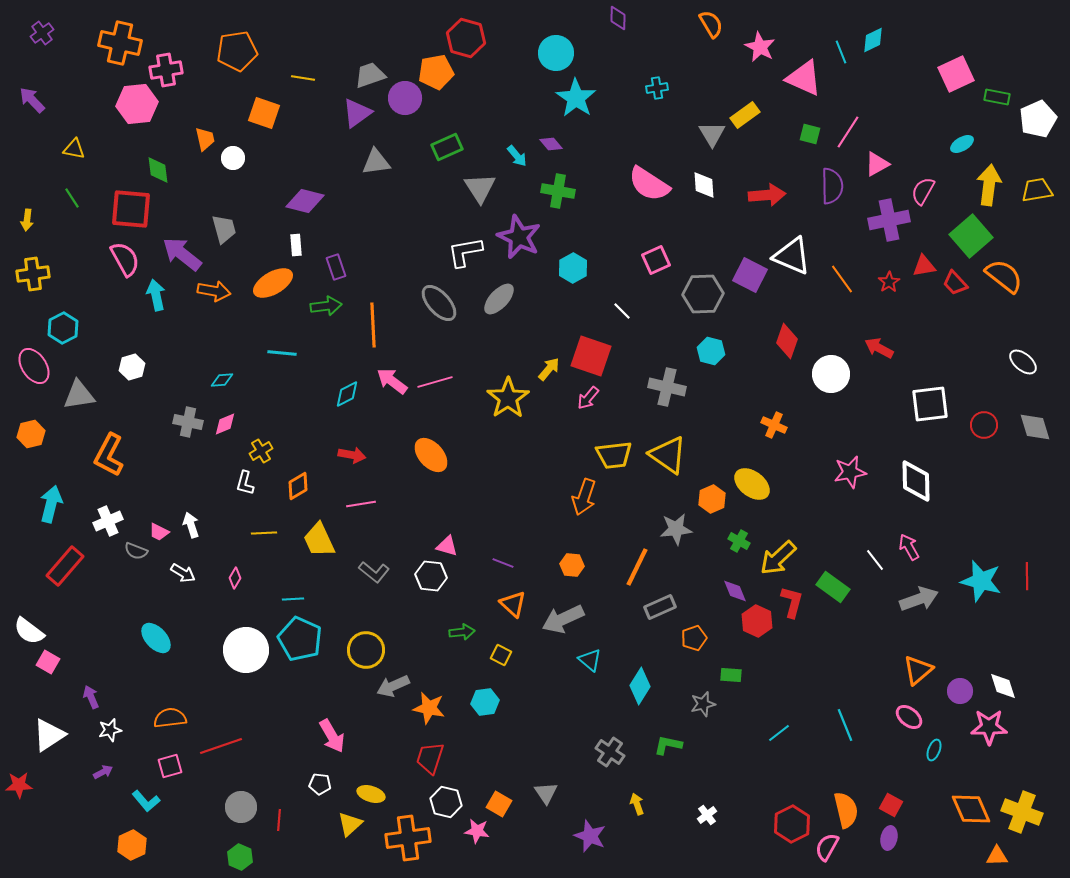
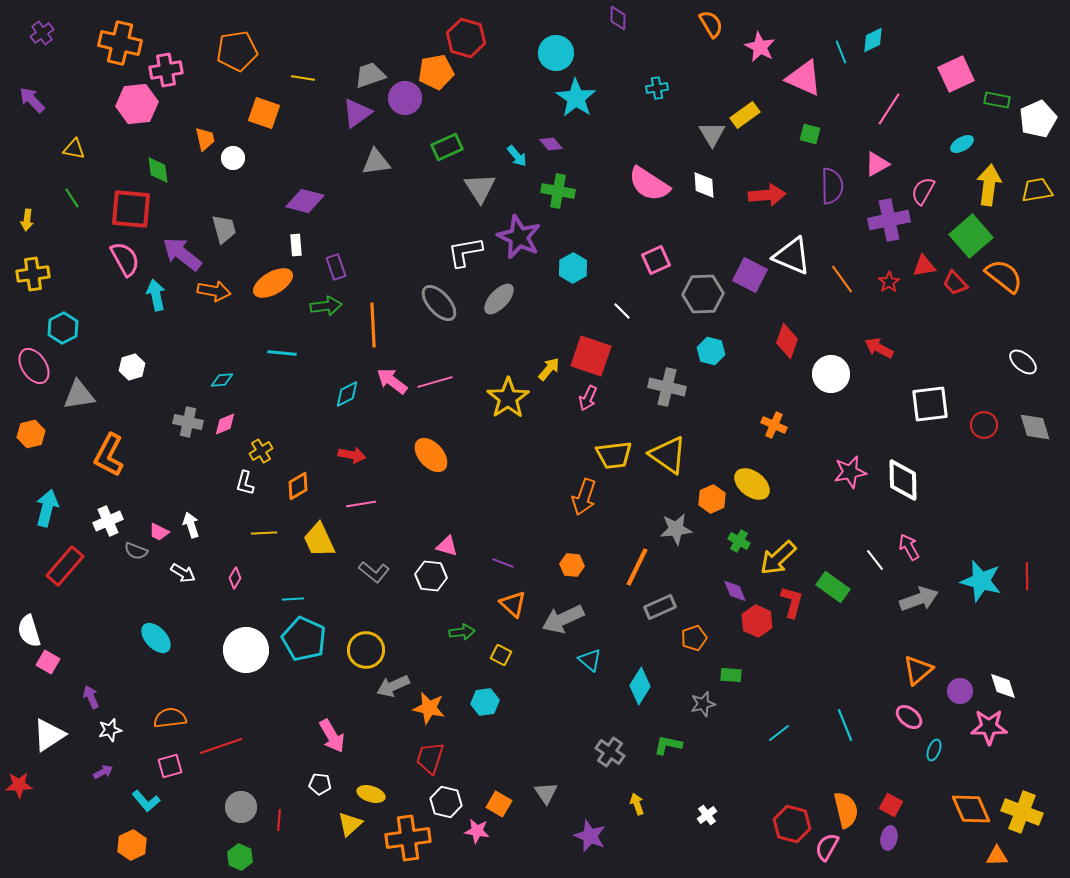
green rectangle at (997, 97): moved 3 px down
pink line at (848, 132): moved 41 px right, 23 px up
pink arrow at (588, 398): rotated 15 degrees counterclockwise
white diamond at (916, 481): moved 13 px left, 1 px up
cyan arrow at (51, 504): moved 4 px left, 4 px down
white semicircle at (29, 631): rotated 36 degrees clockwise
cyan pentagon at (300, 639): moved 4 px right
red hexagon at (792, 824): rotated 18 degrees counterclockwise
